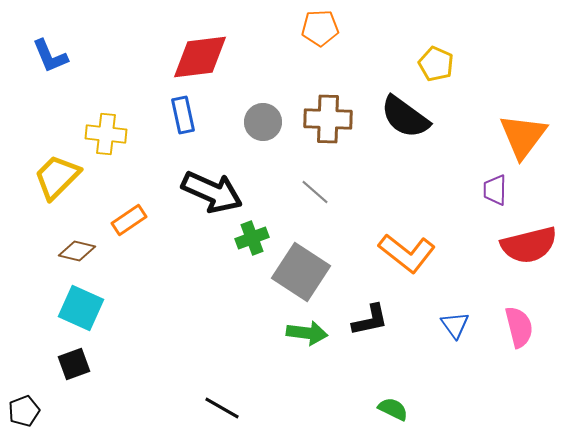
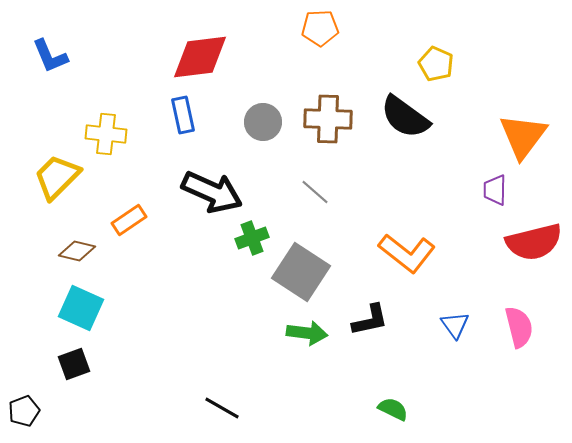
red semicircle: moved 5 px right, 3 px up
